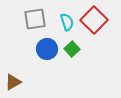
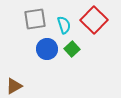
cyan semicircle: moved 3 px left, 3 px down
brown triangle: moved 1 px right, 4 px down
